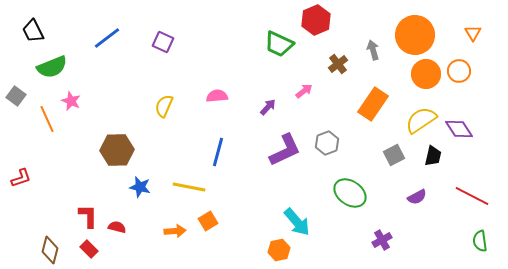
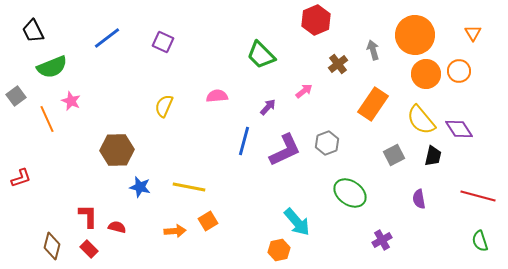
green trapezoid at (279, 44): moved 18 px left, 11 px down; rotated 20 degrees clockwise
gray square at (16, 96): rotated 18 degrees clockwise
yellow semicircle at (421, 120): rotated 96 degrees counterclockwise
blue line at (218, 152): moved 26 px right, 11 px up
red line at (472, 196): moved 6 px right; rotated 12 degrees counterclockwise
purple semicircle at (417, 197): moved 2 px right, 2 px down; rotated 108 degrees clockwise
green semicircle at (480, 241): rotated 10 degrees counterclockwise
brown diamond at (50, 250): moved 2 px right, 4 px up
